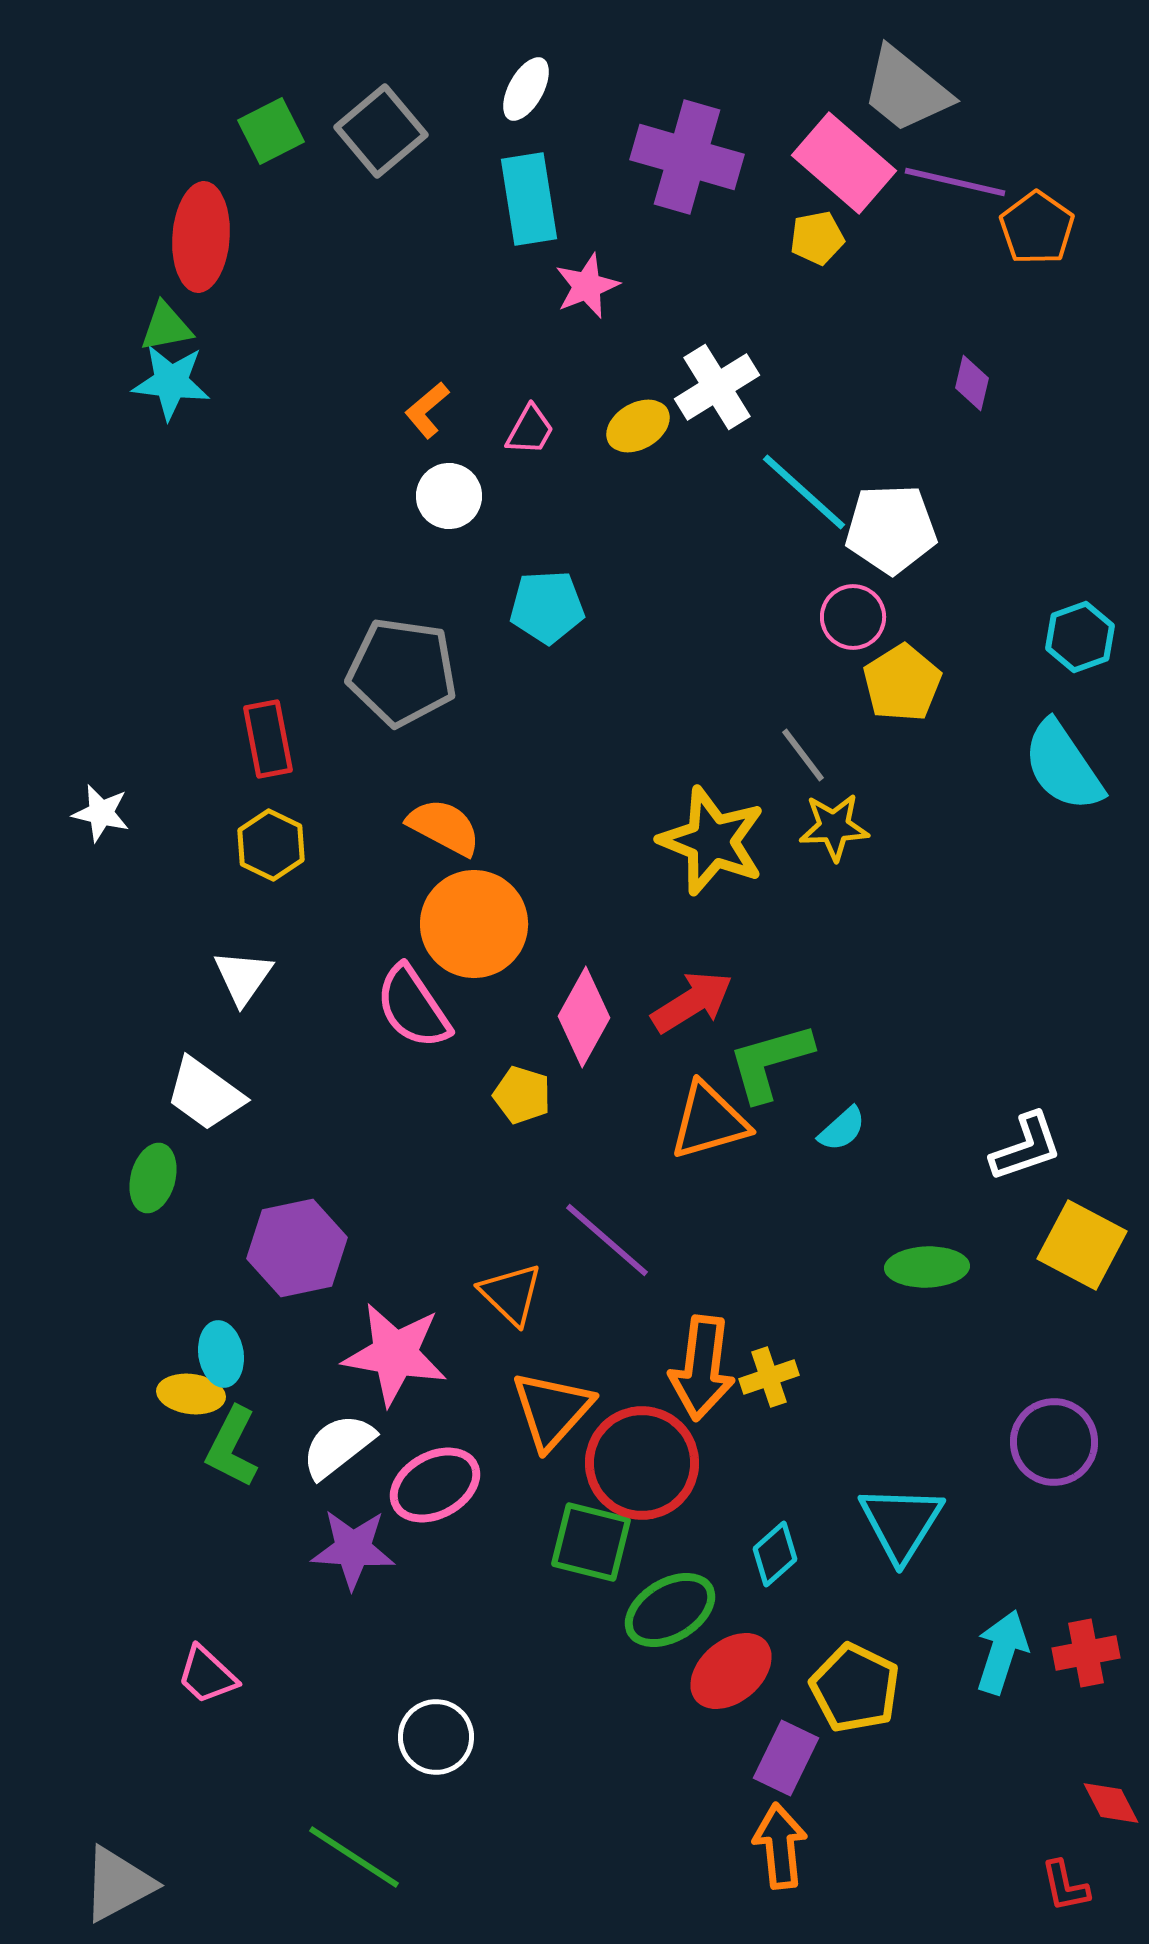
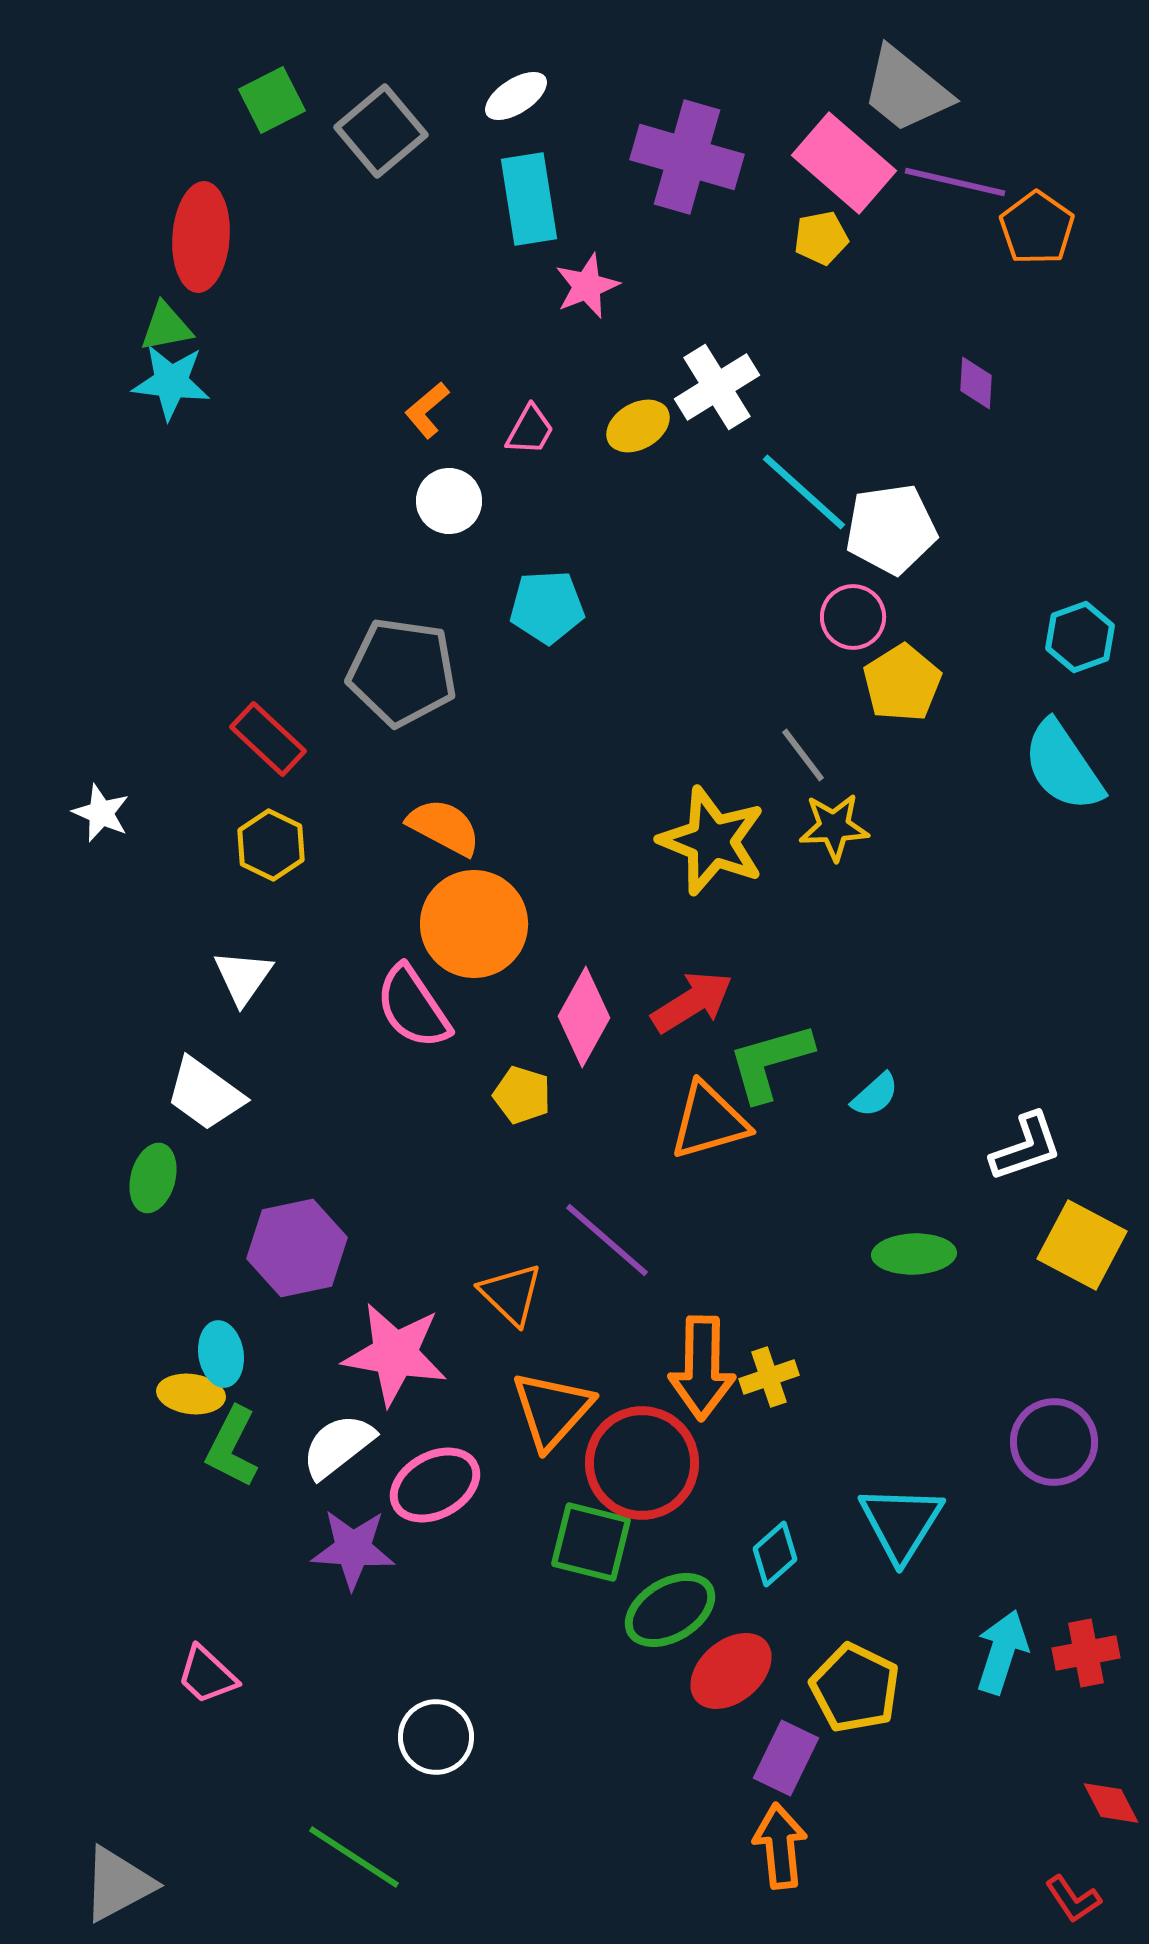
white ellipse at (526, 89): moved 10 px left, 7 px down; rotated 28 degrees clockwise
green square at (271, 131): moved 1 px right, 31 px up
yellow pentagon at (817, 238): moved 4 px right
purple diamond at (972, 383): moved 4 px right; rotated 10 degrees counterclockwise
white circle at (449, 496): moved 5 px down
white pentagon at (891, 529): rotated 6 degrees counterclockwise
red rectangle at (268, 739): rotated 36 degrees counterclockwise
white star at (101, 813): rotated 10 degrees clockwise
cyan semicircle at (842, 1129): moved 33 px right, 34 px up
green ellipse at (927, 1267): moved 13 px left, 13 px up
orange arrow at (702, 1368): rotated 6 degrees counterclockwise
red L-shape at (1065, 1886): moved 8 px right, 13 px down; rotated 22 degrees counterclockwise
